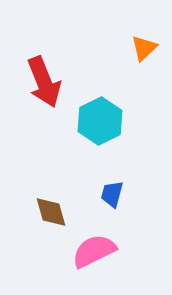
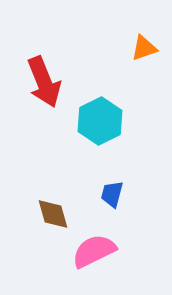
orange triangle: rotated 24 degrees clockwise
brown diamond: moved 2 px right, 2 px down
